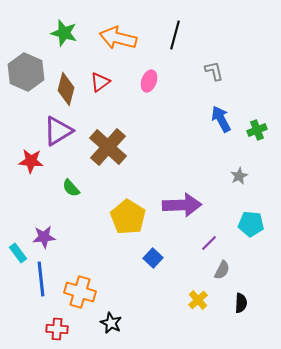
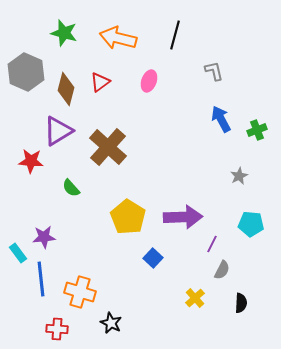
purple arrow: moved 1 px right, 12 px down
purple line: moved 3 px right, 1 px down; rotated 18 degrees counterclockwise
yellow cross: moved 3 px left, 2 px up
